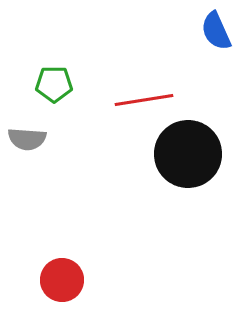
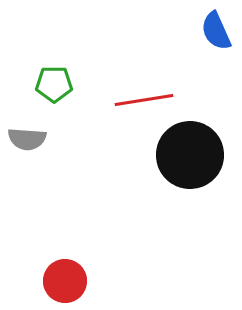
black circle: moved 2 px right, 1 px down
red circle: moved 3 px right, 1 px down
